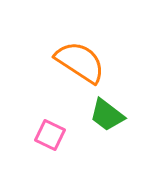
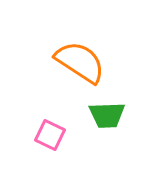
green trapezoid: rotated 39 degrees counterclockwise
